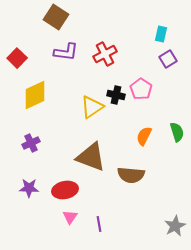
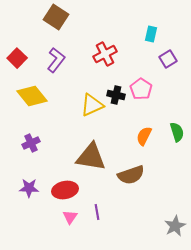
cyan rectangle: moved 10 px left
purple L-shape: moved 10 px left, 8 px down; rotated 60 degrees counterclockwise
yellow diamond: moved 3 px left, 1 px down; rotated 76 degrees clockwise
yellow triangle: moved 2 px up; rotated 10 degrees clockwise
brown triangle: rotated 12 degrees counterclockwise
brown semicircle: rotated 24 degrees counterclockwise
purple line: moved 2 px left, 12 px up
